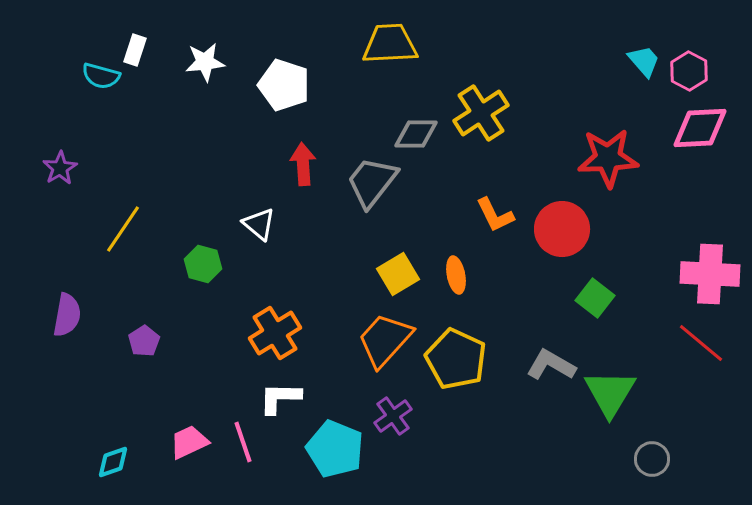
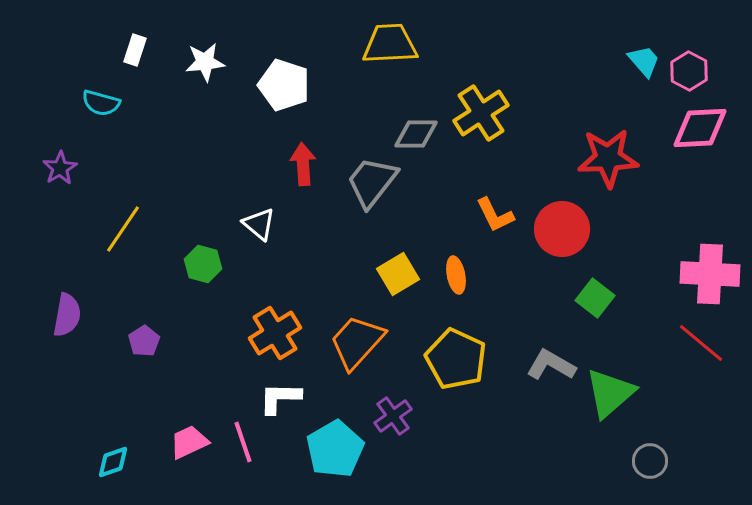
cyan semicircle: moved 27 px down
orange trapezoid: moved 28 px left, 2 px down
green triangle: rotated 18 degrees clockwise
cyan pentagon: rotated 20 degrees clockwise
gray circle: moved 2 px left, 2 px down
